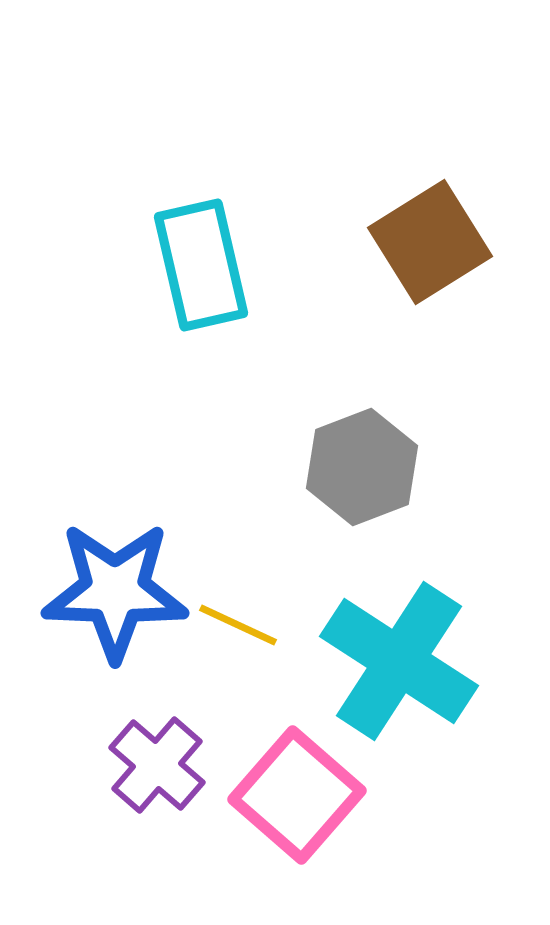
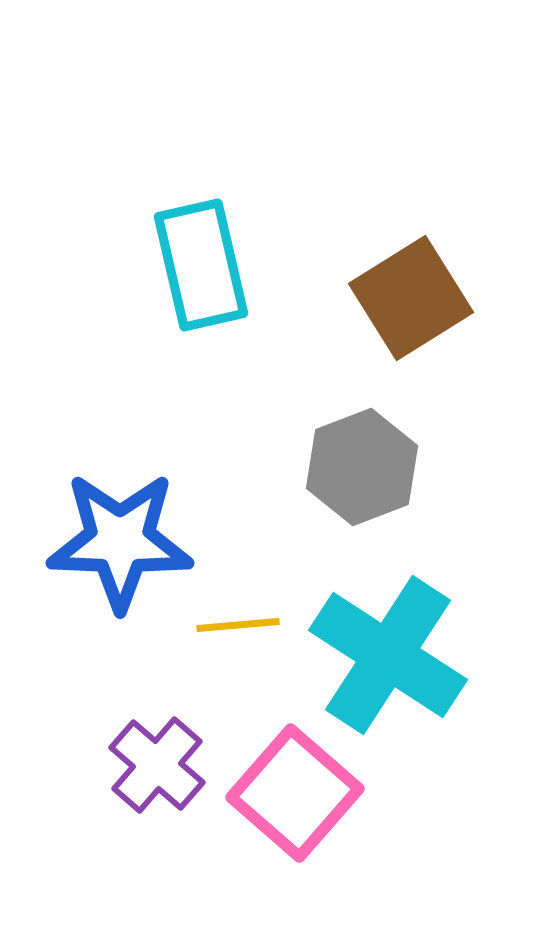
brown square: moved 19 px left, 56 px down
blue star: moved 5 px right, 50 px up
yellow line: rotated 30 degrees counterclockwise
cyan cross: moved 11 px left, 6 px up
pink square: moved 2 px left, 2 px up
